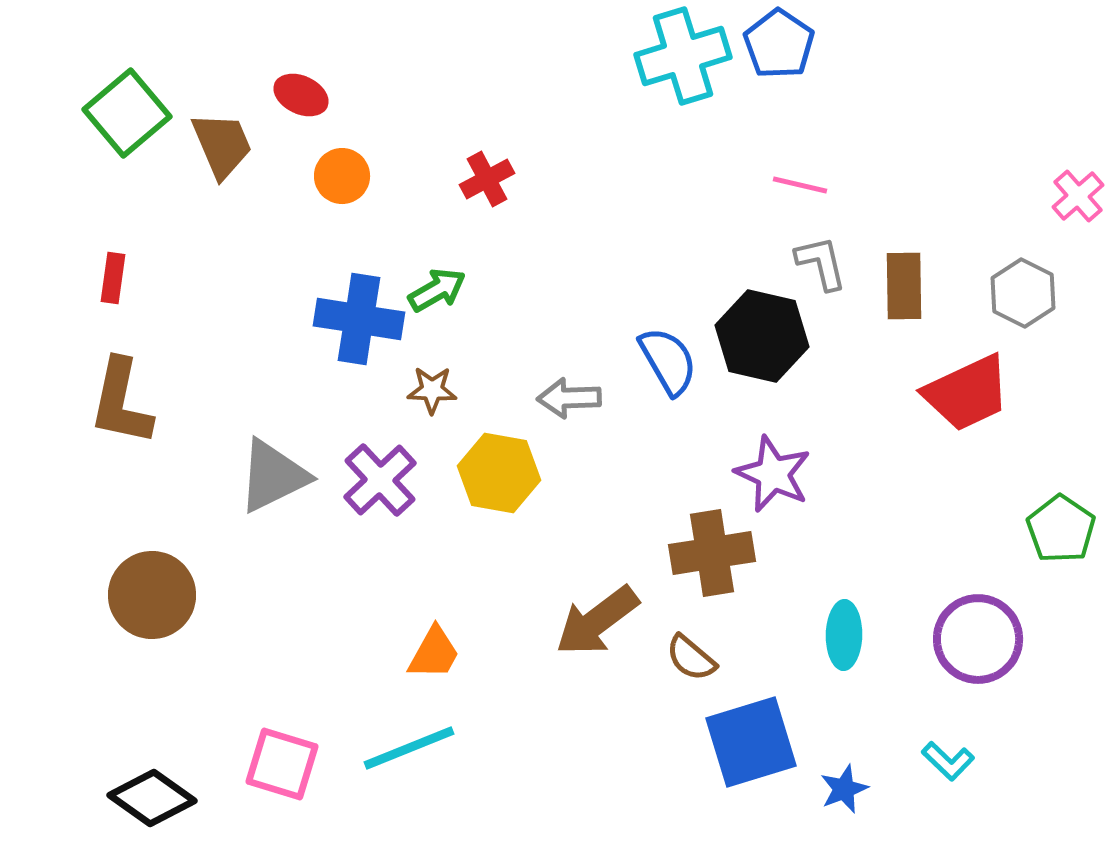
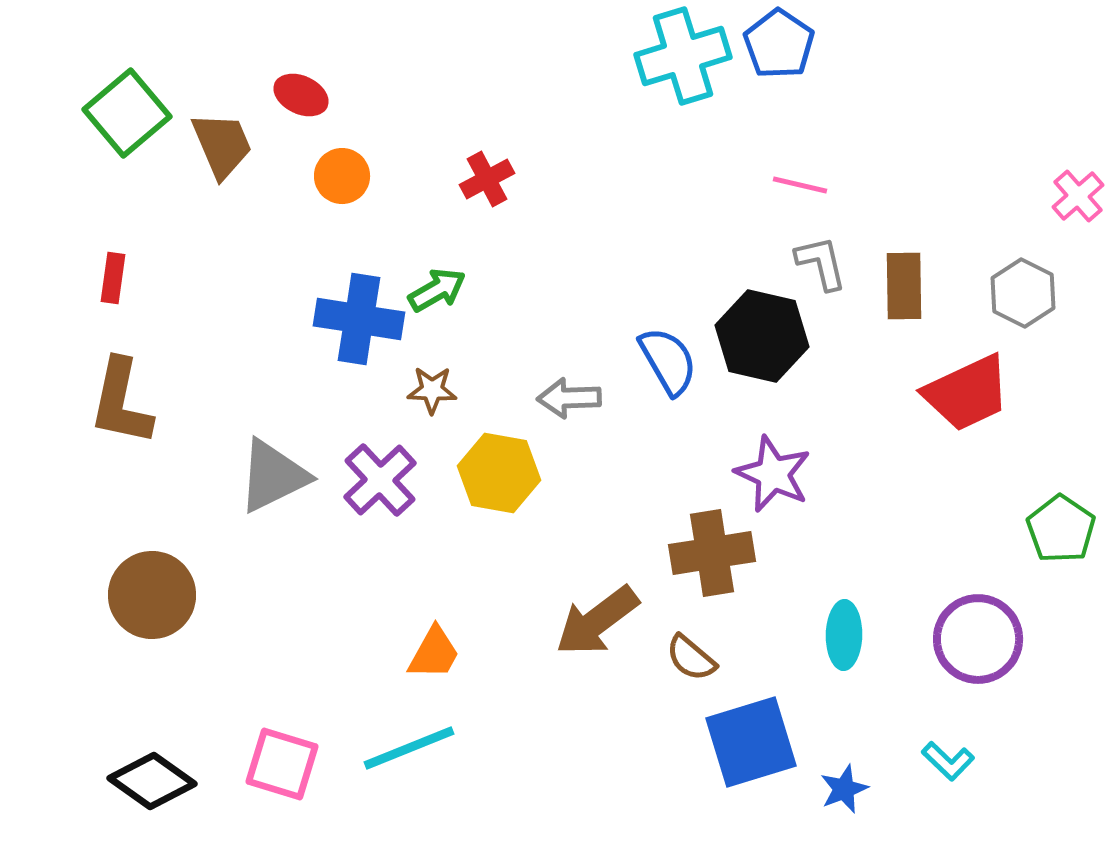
black diamond: moved 17 px up
